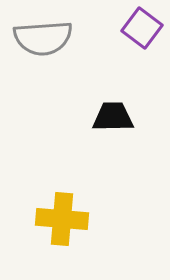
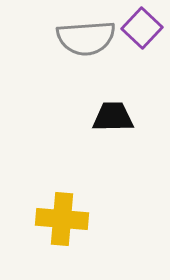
purple square: rotated 6 degrees clockwise
gray semicircle: moved 43 px right
